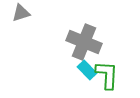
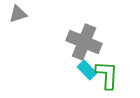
gray triangle: moved 3 px left, 1 px down
